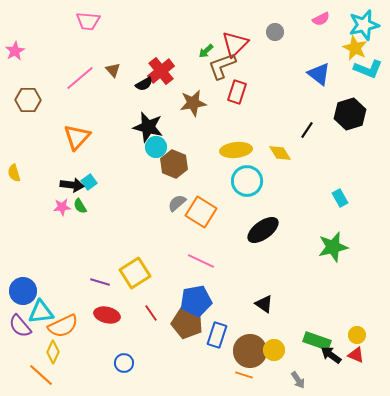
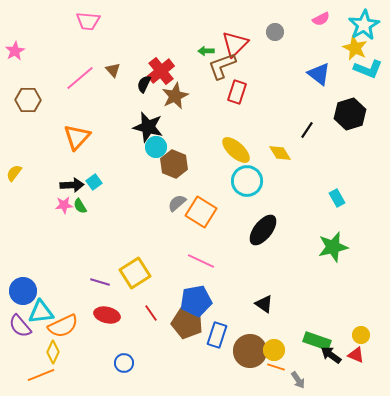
cyan star at (364, 25): rotated 16 degrees counterclockwise
green arrow at (206, 51): rotated 42 degrees clockwise
black semicircle at (144, 84): rotated 144 degrees clockwise
brown star at (193, 103): moved 18 px left, 7 px up; rotated 16 degrees counterclockwise
yellow ellipse at (236, 150): rotated 48 degrees clockwise
yellow semicircle at (14, 173): rotated 54 degrees clockwise
cyan square at (89, 182): moved 5 px right
black arrow at (72, 185): rotated 10 degrees counterclockwise
cyan rectangle at (340, 198): moved 3 px left
pink star at (62, 207): moved 2 px right, 2 px up
black ellipse at (263, 230): rotated 16 degrees counterclockwise
yellow circle at (357, 335): moved 4 px right
orange line at (41, 375): rotated 64 degrees counterclockwise
orange line at (244, 375): moved 32 px right, 8 px up
